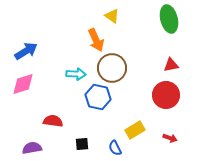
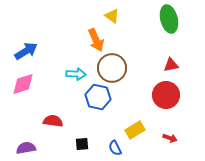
purple semicircle: moved 6 px left
